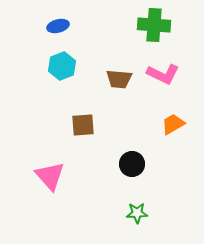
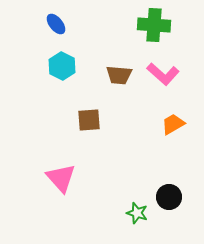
blue ellipse: moved 2 px left, 2 px up; rotated 65 degrees clockwise
cyan hexagon: rotated 12 degrees counterclockwise
pink L-shape: rotated 16 degrees clockwise
brown trapezoid: moved 4 px up
brown square: moved 6 px right, 5 px up
black circle: moved 37 px right, 33 px down
pink triangle: moved 11 px right, 2 px down
green star: rotated 20 degrees clockwise
